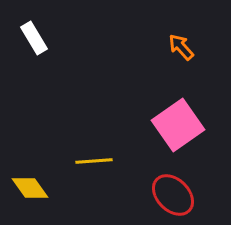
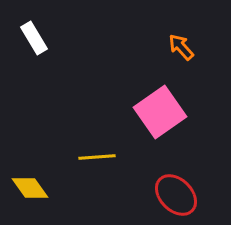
pink square: moved 18 px left, 13 px up
yellow line: moved 3 px right, 4 px up
red ellipse: moved 3 px right
